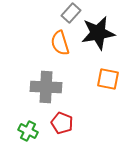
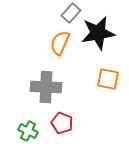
orange semicircle: rotated 40 degrees clockwise
